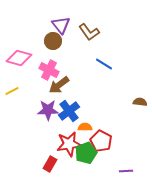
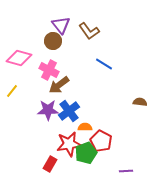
brown L-shape: moved 1 px up
yellow line: rotated 24 degrees counterclockwise
